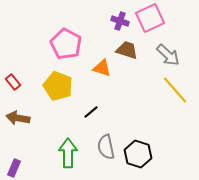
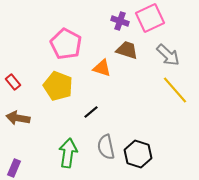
green arrow: rotated 8 degrees clockwise
